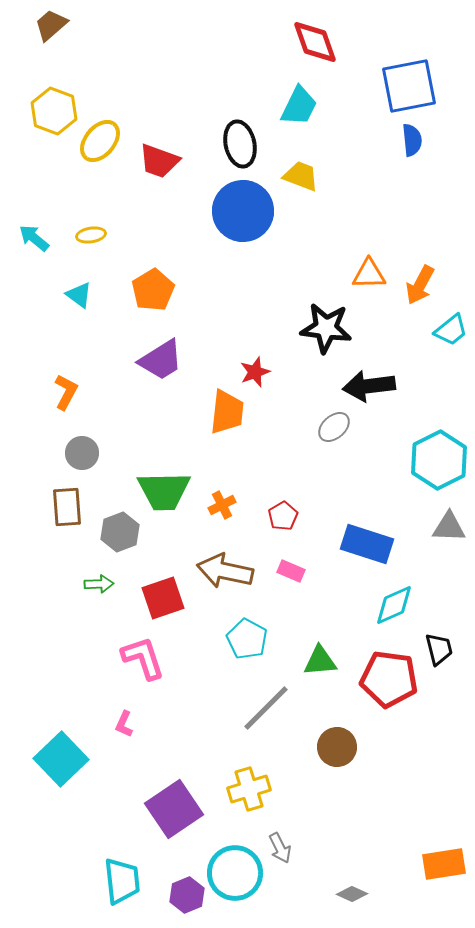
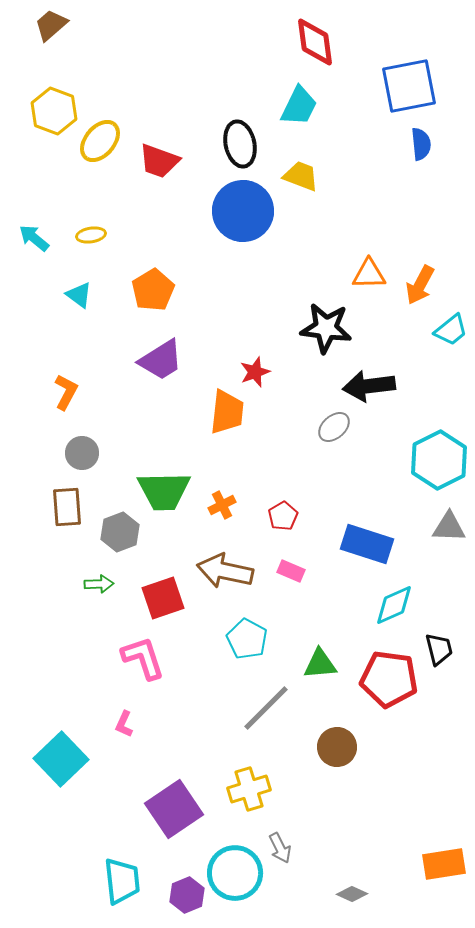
red diamond at (315, 42): rotated 12 degrees clockwise
blue semicircle at (412, 140): moved 9 px right, 4 px down
green triangle at (320, 661): moved 3 px down
